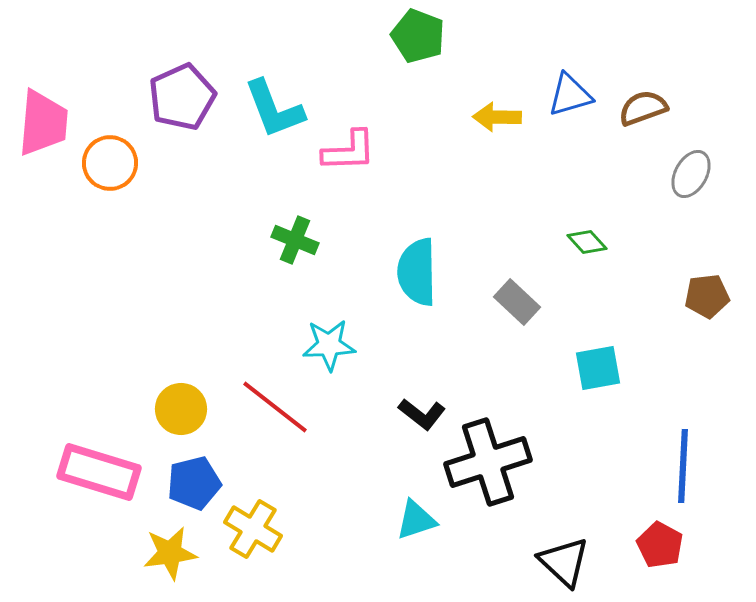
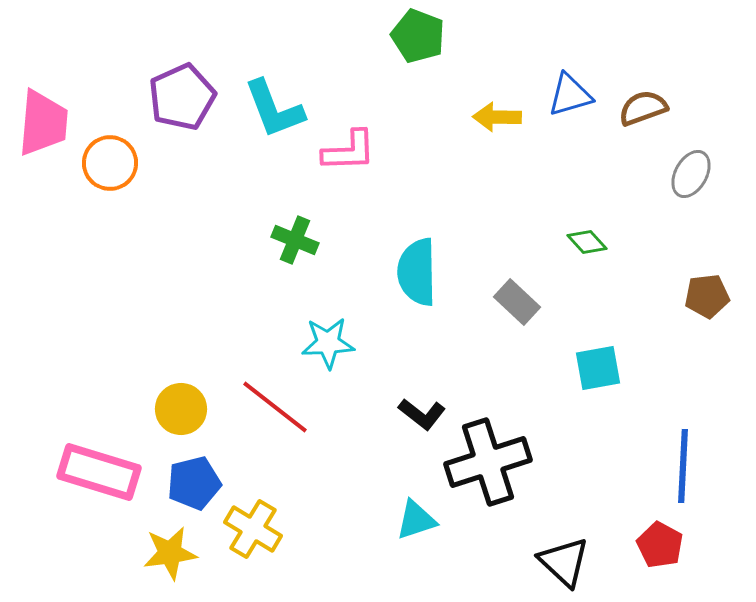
cyan star: moved 1 px left, 2 px up
